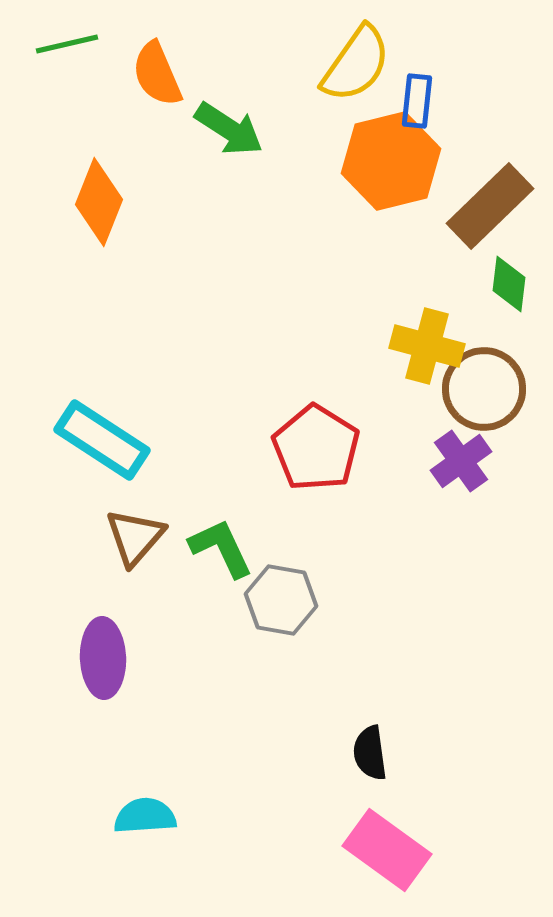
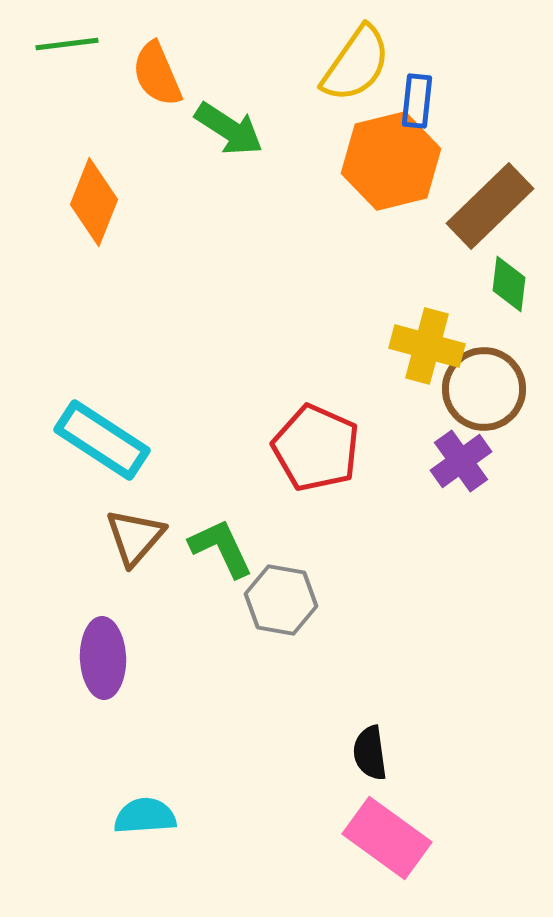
green line: rotated 6 degrees clockwise
orange diamond: moved 5 px left
red pentagon: rotated 8 degrees counterclockwise
pink rectangle: moved 12 px up
